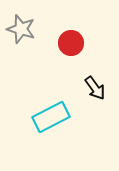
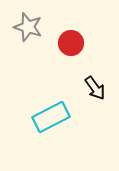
gray star: moved 7 px right, 2 px up
